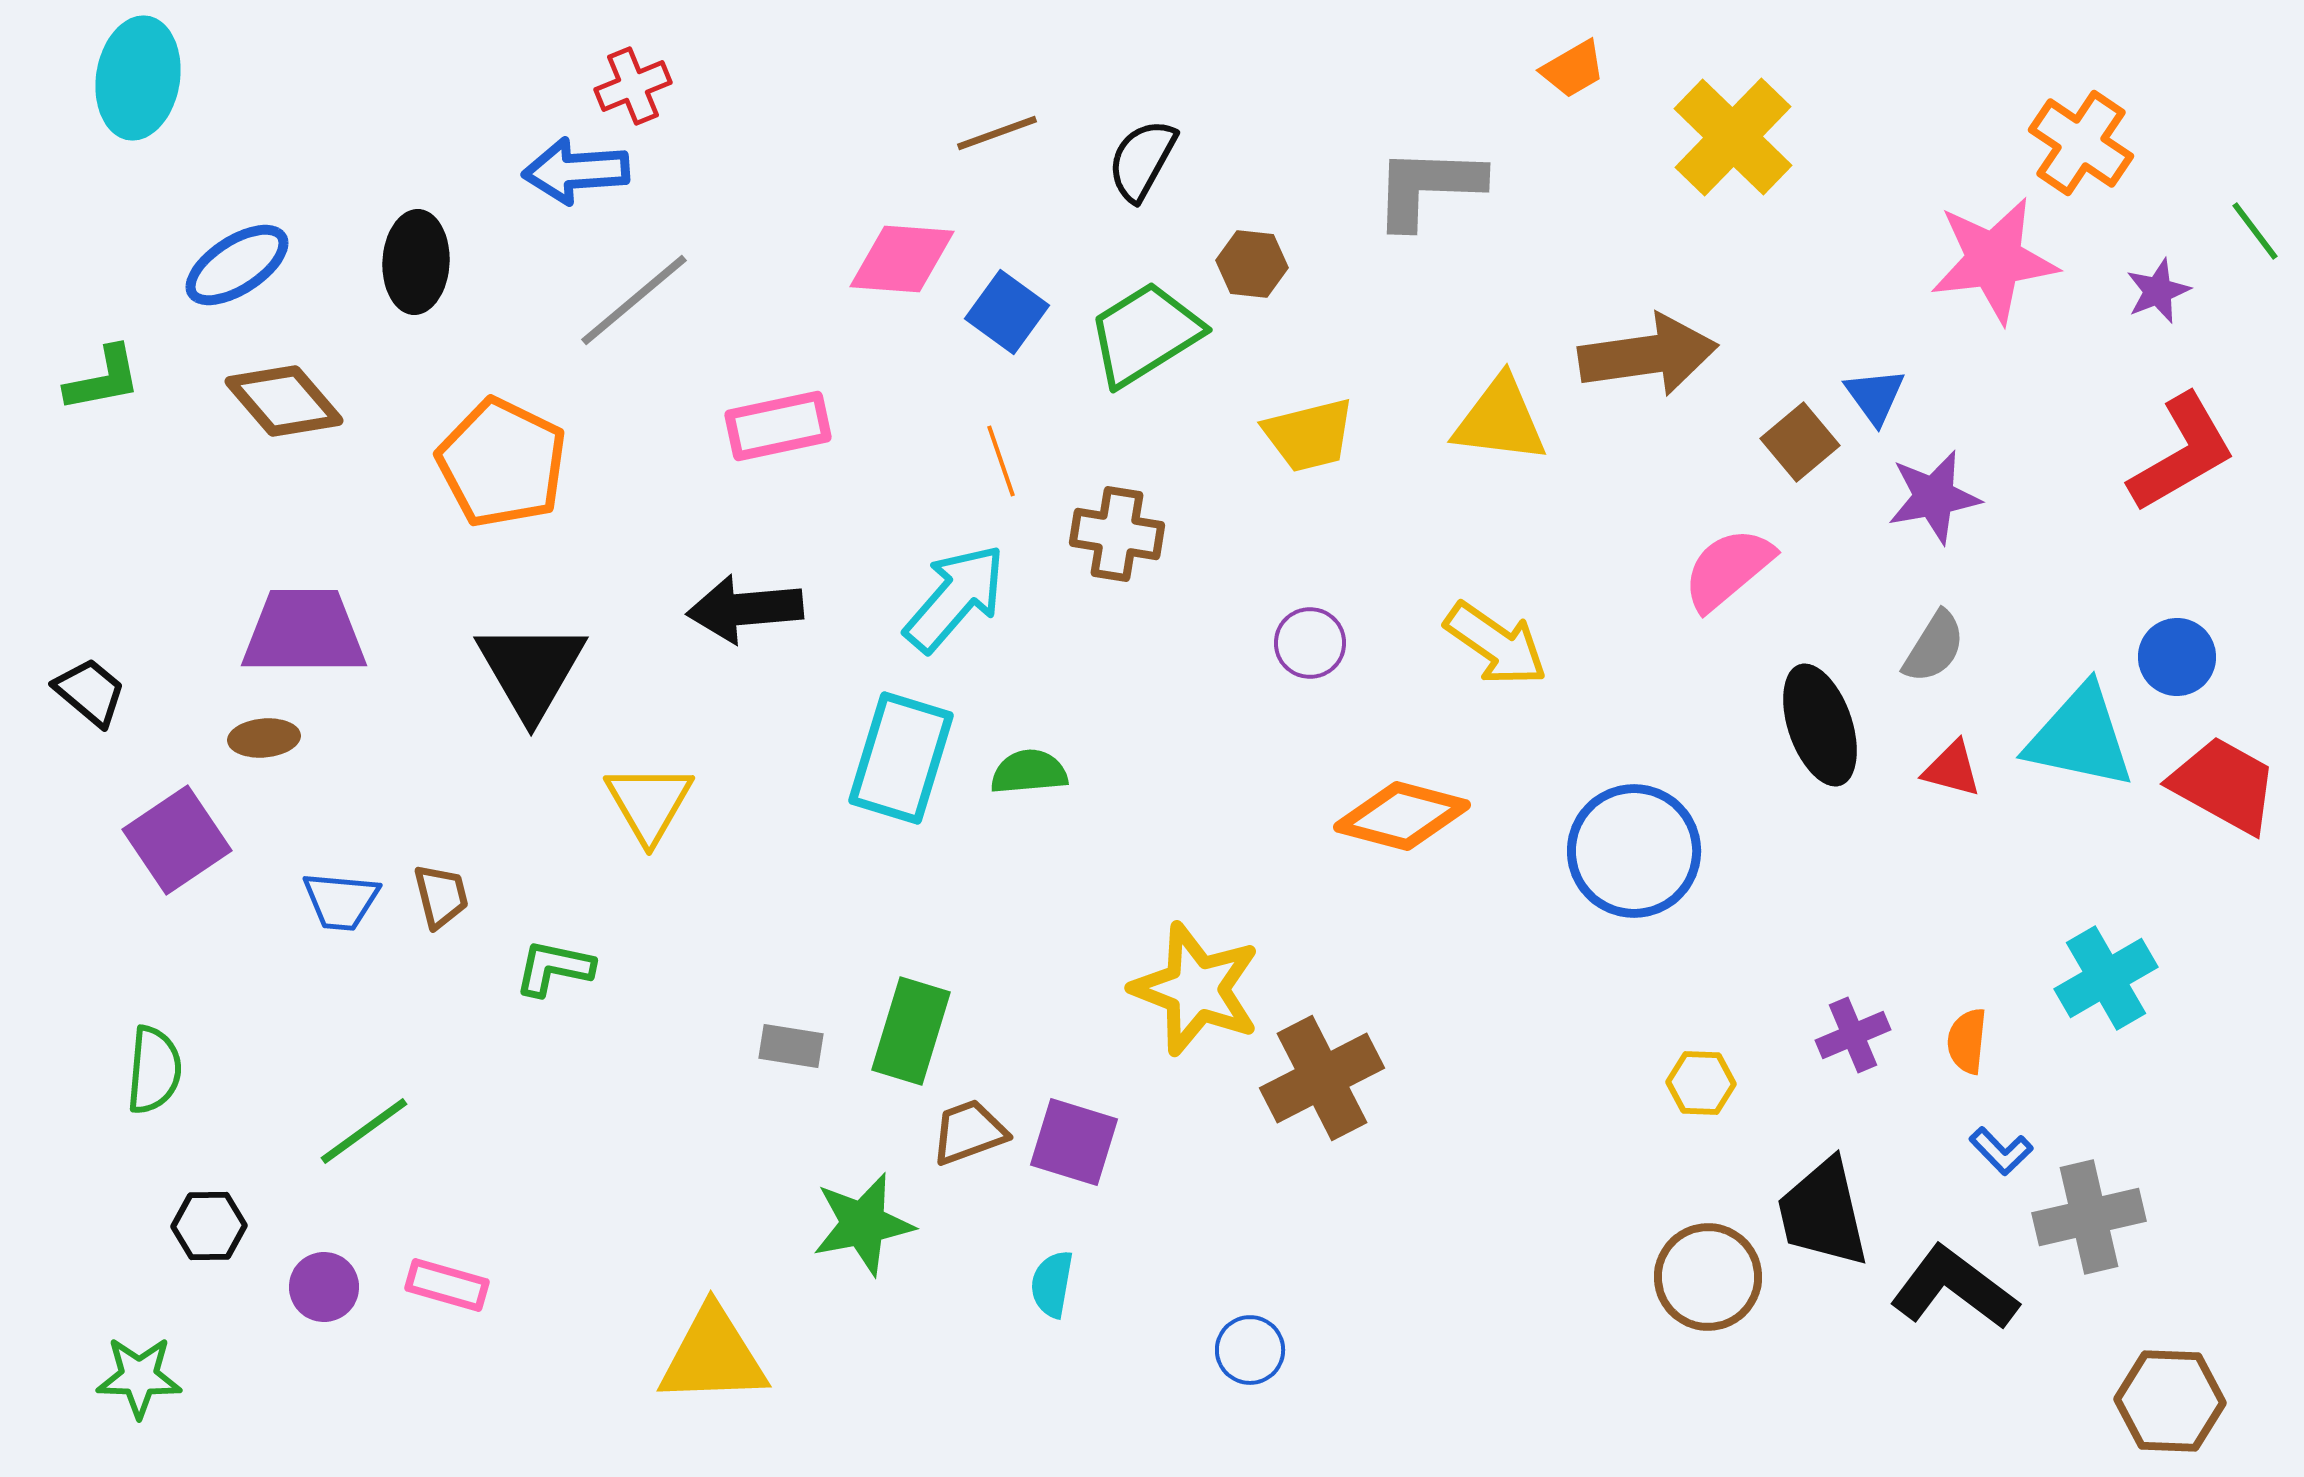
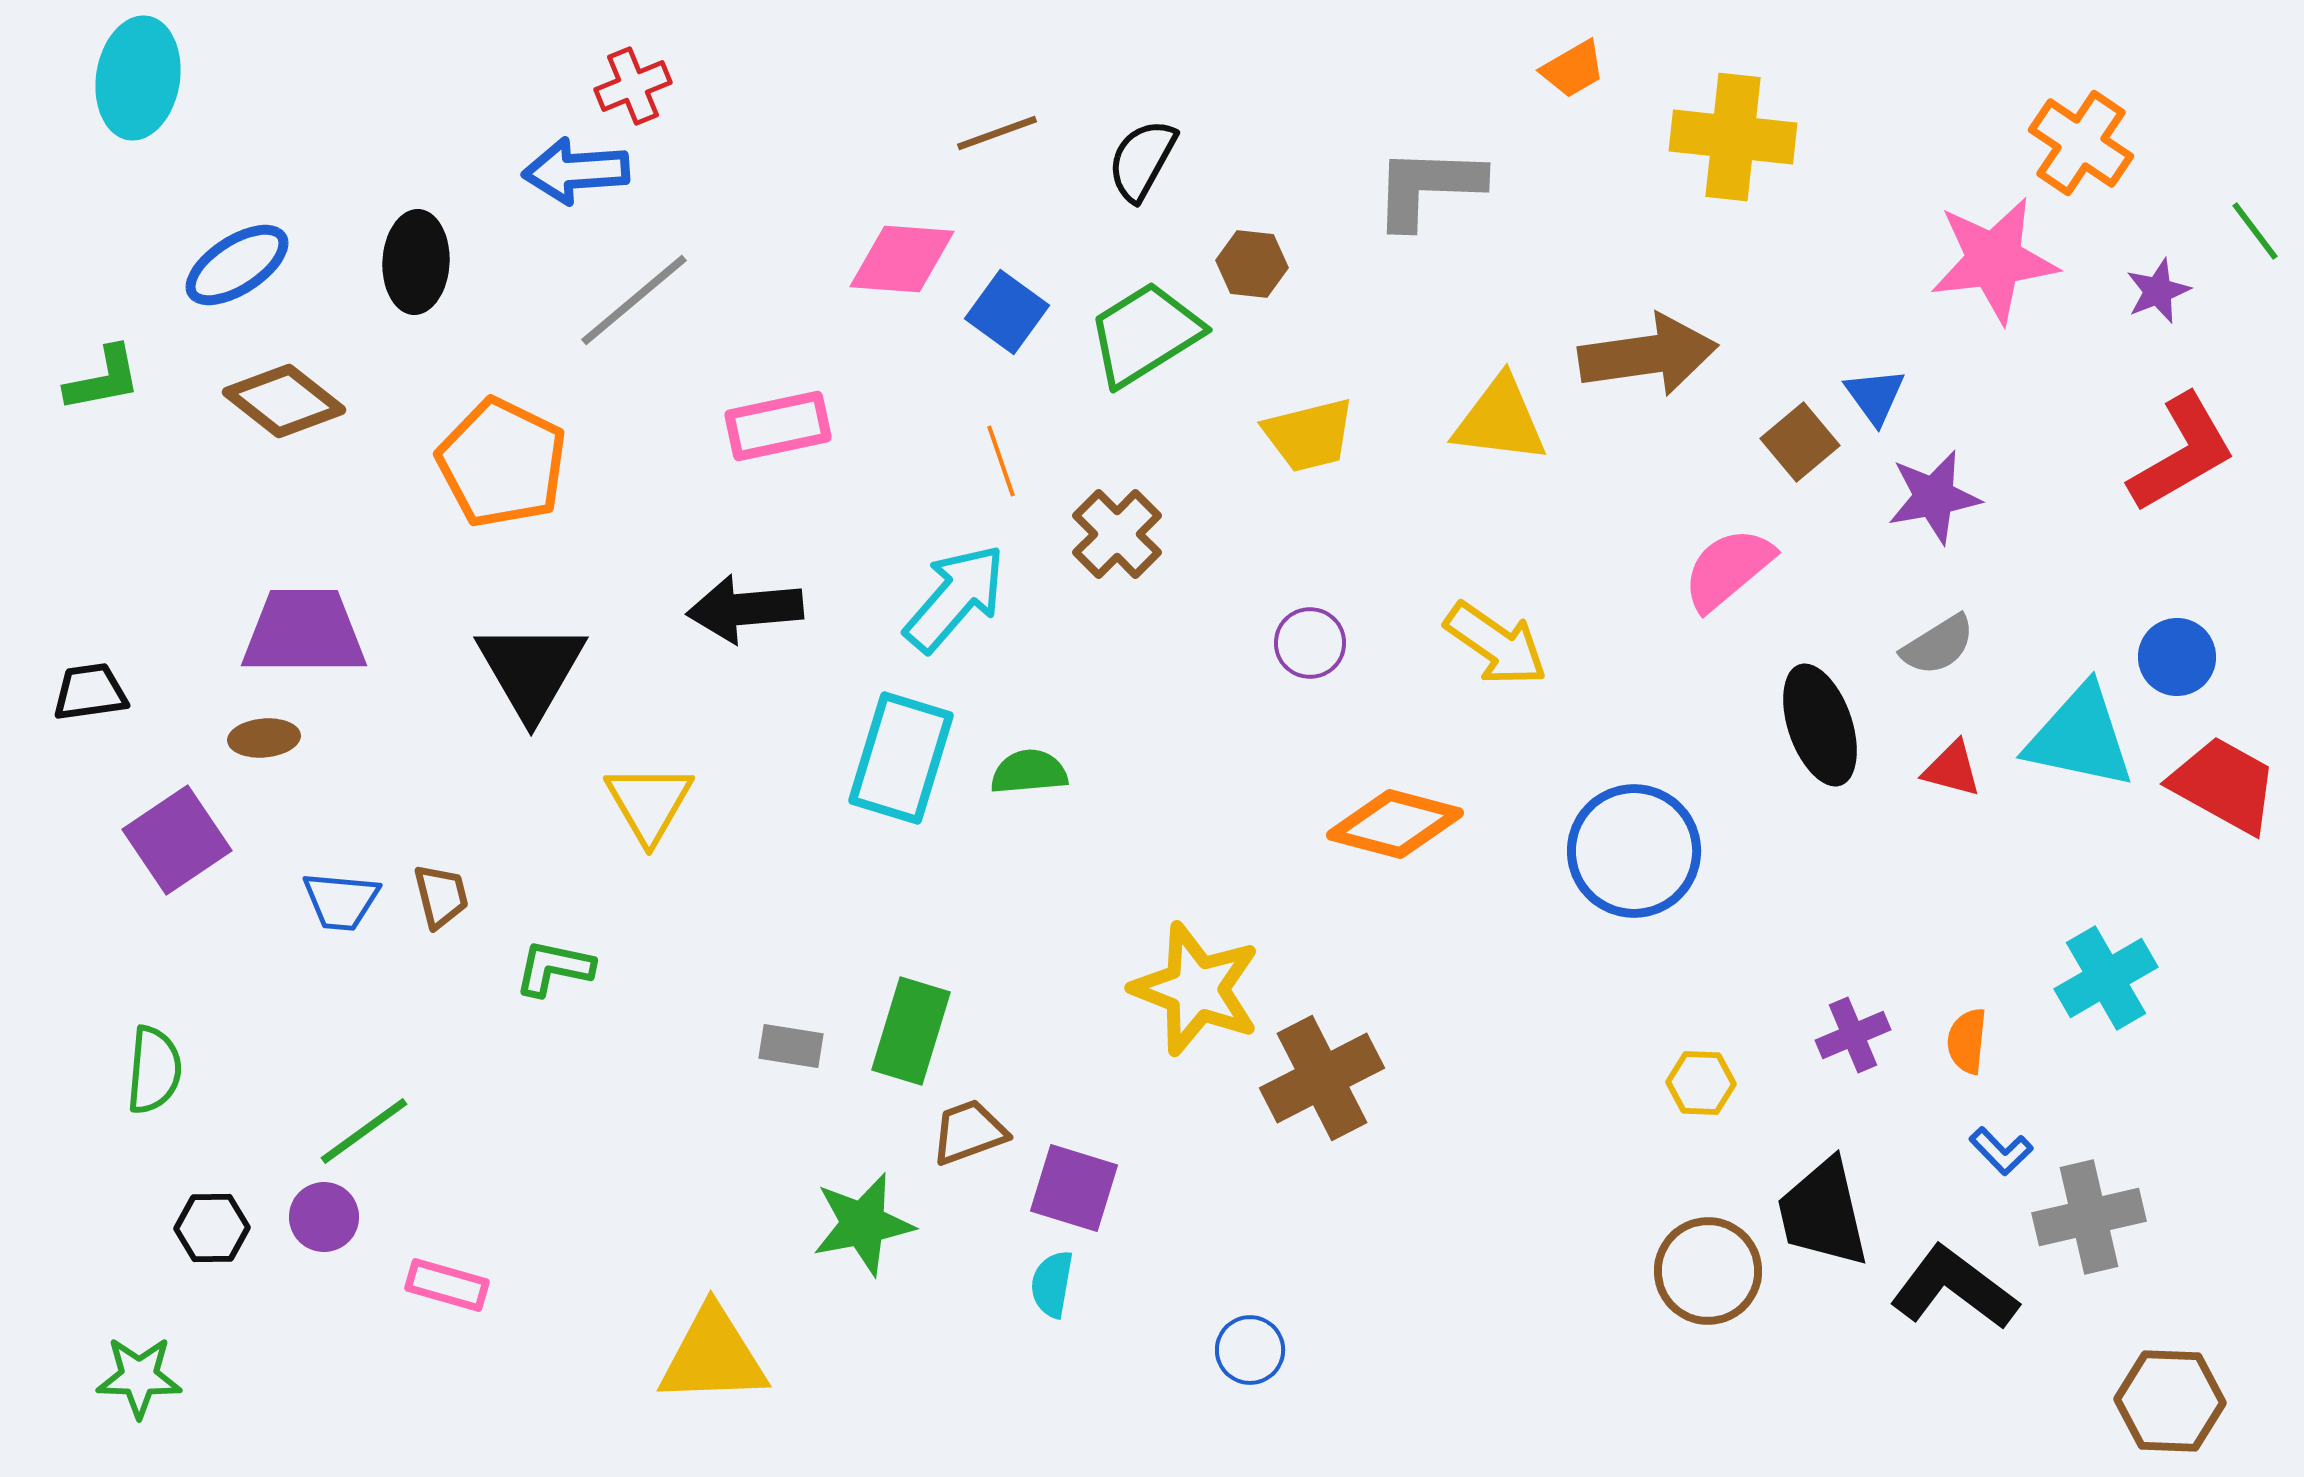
yellow cross at (1733, 137): rotated 38 degrees counterclockwise
brown diamond at (284, 401): rotated 11 degrees counterclockwise
brown cross at (1117, 534): rotated 36 degrees clockwise
gray semicircle at (1934, 647): moved 4 px right, 2 px up; rotated 26 degrees clockwise
black trapezoid at (90, 692): rotated 48 degrees counterclockwise
orange diamond at (1402, 816): moved 7 px left, 8 px down
purple square at (1074, 1142): moved 46 px down
black hexagon at (209, 1226): moved 3 px right, 2 px down
brown circle at (1708, 1277): moved 6 px up
purple circle at (324, 1287): moved 70 px up
